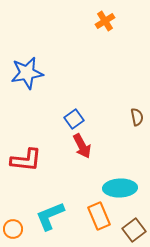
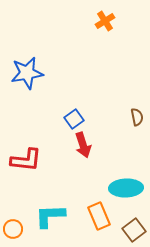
red arrow: moved 1 px right, 1 px up; rotated 10 degrees clockwise
cyan ellipse: moved 6 px right
cyan L-shape: rotated 20 degrees clockwise
